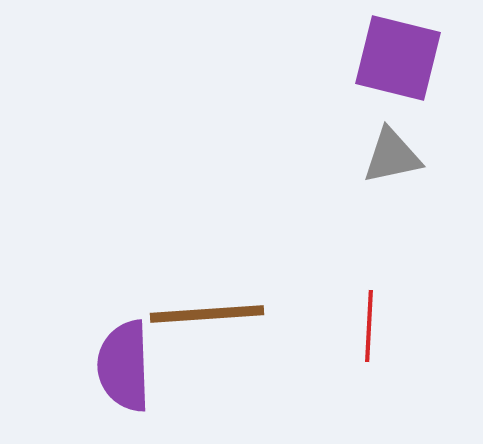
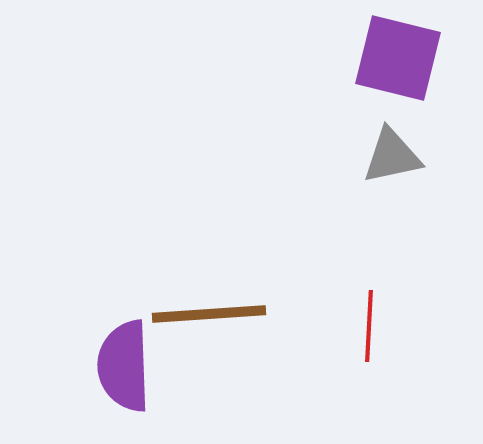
brown line: moved 2 px right
